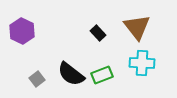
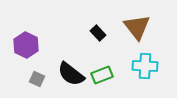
purple hexagon: moved 4 px right, 14 px down
cyan cross: moved 3 px right, 3 px down
gray square: rotated 28 degrees counterclockwise
